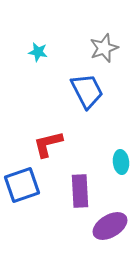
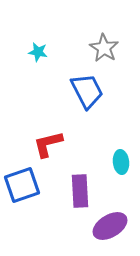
gray star: rotated 20 degrees counterclockwise
